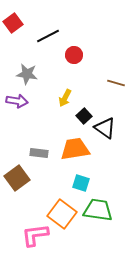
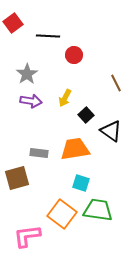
black line: rotated 30 degrees clockwise
gray star: rotated 30 degrees clockwise
brown line: rotated 48 degrees clockwise
purple arrow: moved 14 px right
black square: moved 2 px right, 1 px up
black triangle: moved 6 px right, 3 px down
brown square: rotated 20 degrees clockwise
pink L-shape: moved 8 px left, 1 px down
